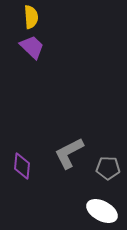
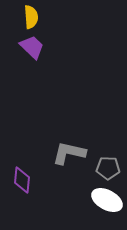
gray L-shape: rotated 40 degrees clockwise
purple diamond: moved 14 px down
white ellipse: moved 5 px right, 11 px up
